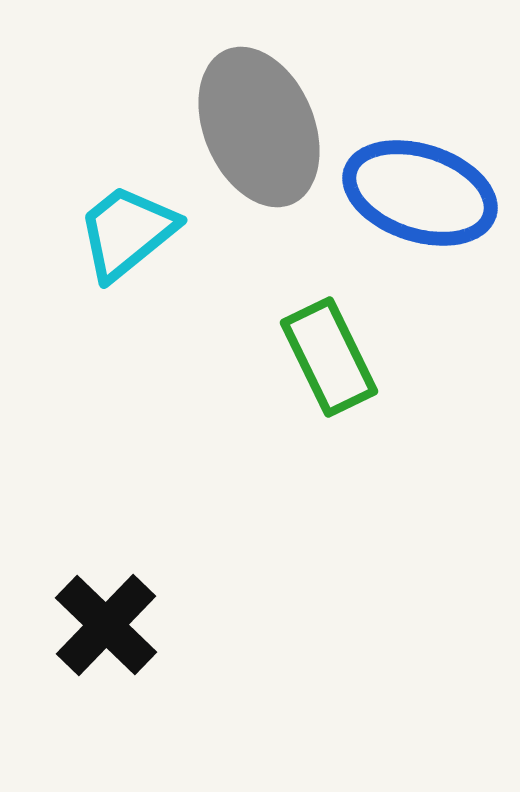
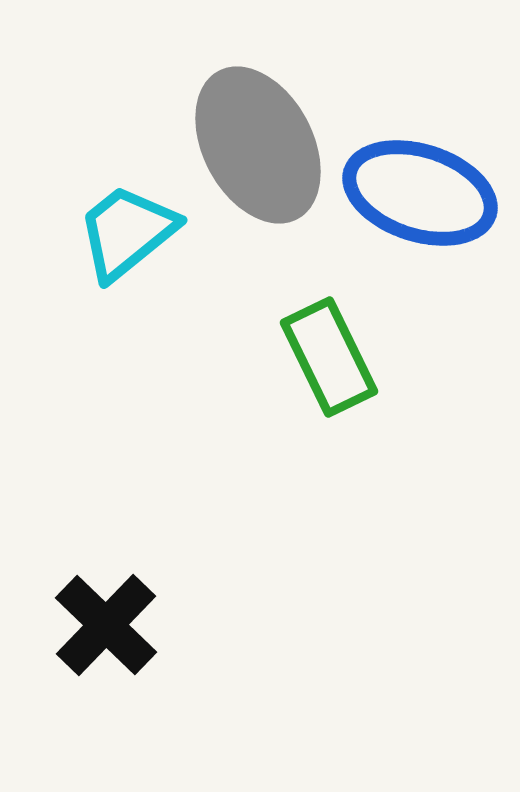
gray ellipse: moved 1 px left, 18 px down; rotated 5 degrees counterclockwise
